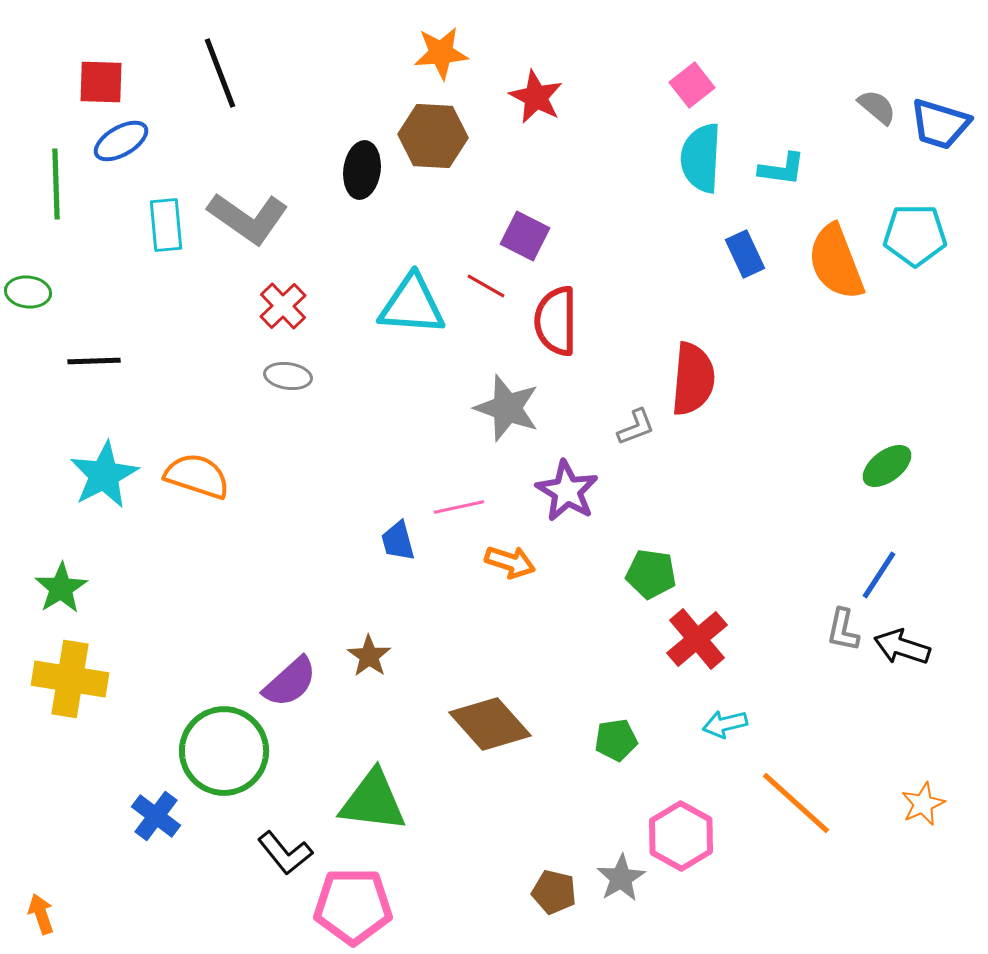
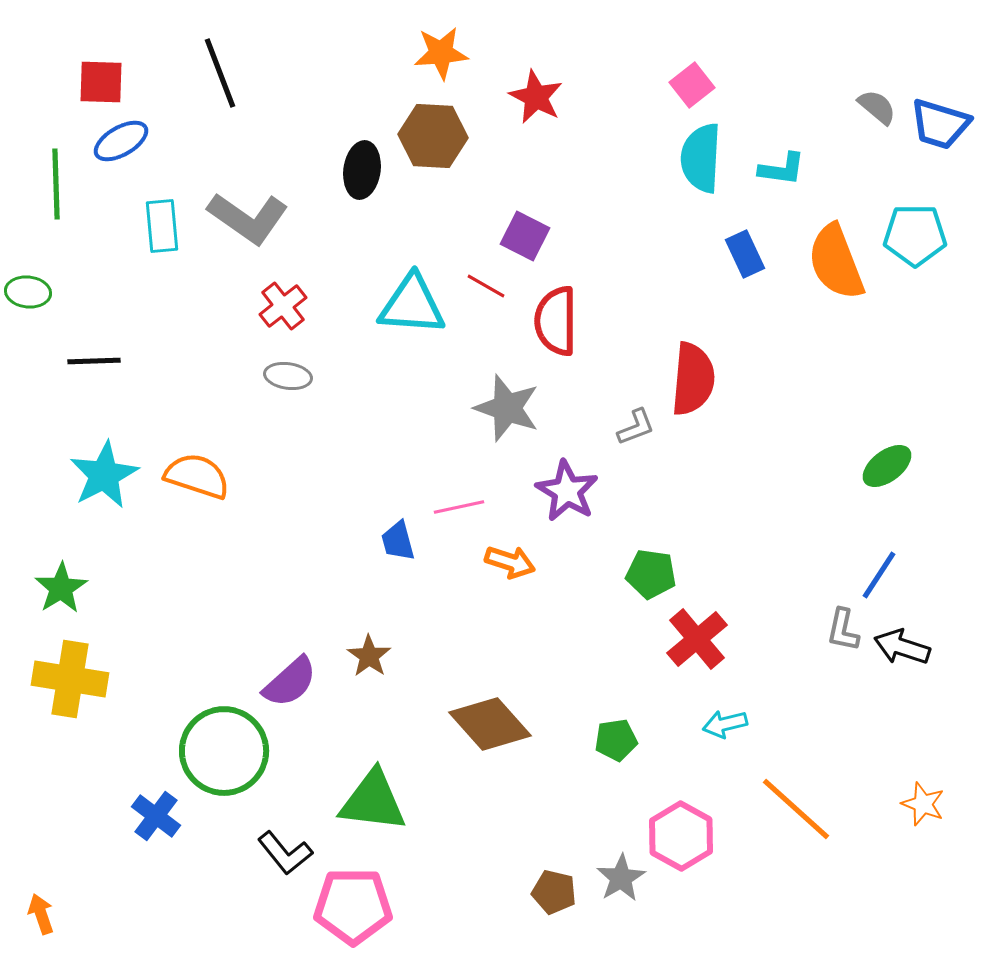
cyan rectangle at (166, 225): moved 4 px left, 1 px down
red cross at (283, 306): rotated 6 degrees clockwise
orange line at (796, 803): moved 6 px down
orange star at (923, 804): rotated 27 degrees counterclockwise
